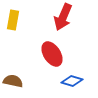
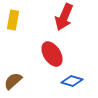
red arrow: moved 1 px right
brown semicircle: rotated 54 degrees counterclockwise
